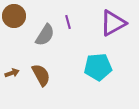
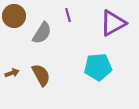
purple line: moved 7 px up
gray semicircle: moved 3 px left, 2 px up
